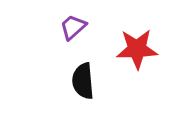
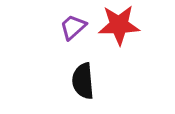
red star: moved 18 px left, 24 px up
